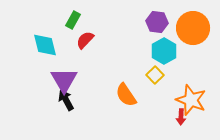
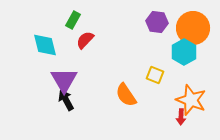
cyan hexagon: moved 20 px right, 1 px down
yellow square: rotated 24 degrees counterclockwise
